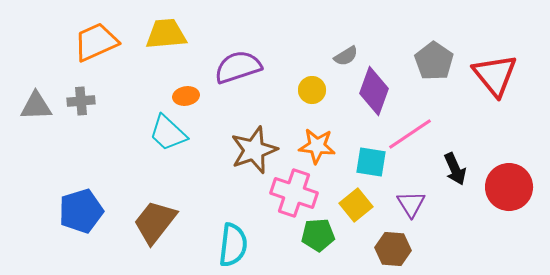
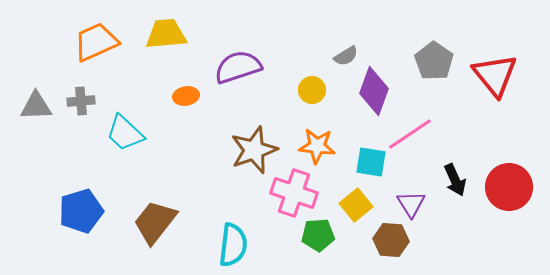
cyan trapezoid: moved 43 px left
black arrow: moved 11 px down
brown hexagon: moved 2 px left, 9 px up
